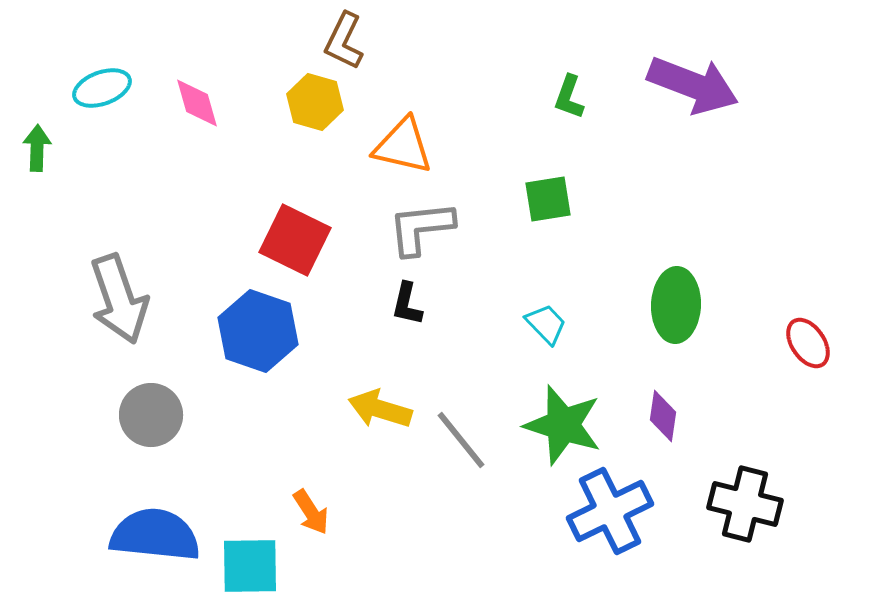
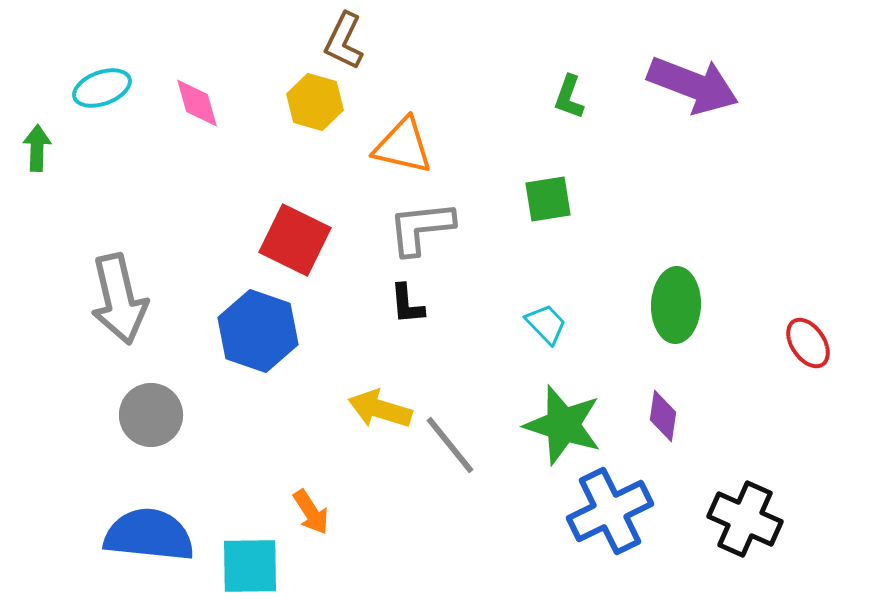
gray arrow: rotated 6 degrees clockwise
black L-shape: rotated 18 degrees counterclockwise
gray line: moved 11 px left, 5 px down
black cross: moved 15 px down; rotated 10 degrees clockwise
blue semicircle: moved 6 px left
